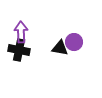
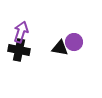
purple arrow: rotated 20 degrees clockwise
